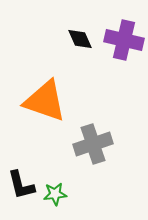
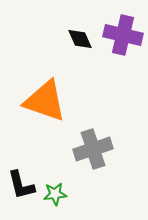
purple cross: moved 1 px left, 5 px up
gray cross: moved 5 px down
